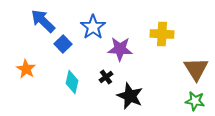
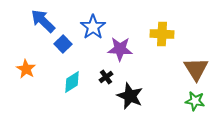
cyan diamond: rotated 45 degrees clockwise
